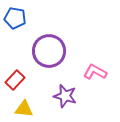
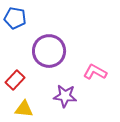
purple star: rotated 10 degrees counterclockwise
